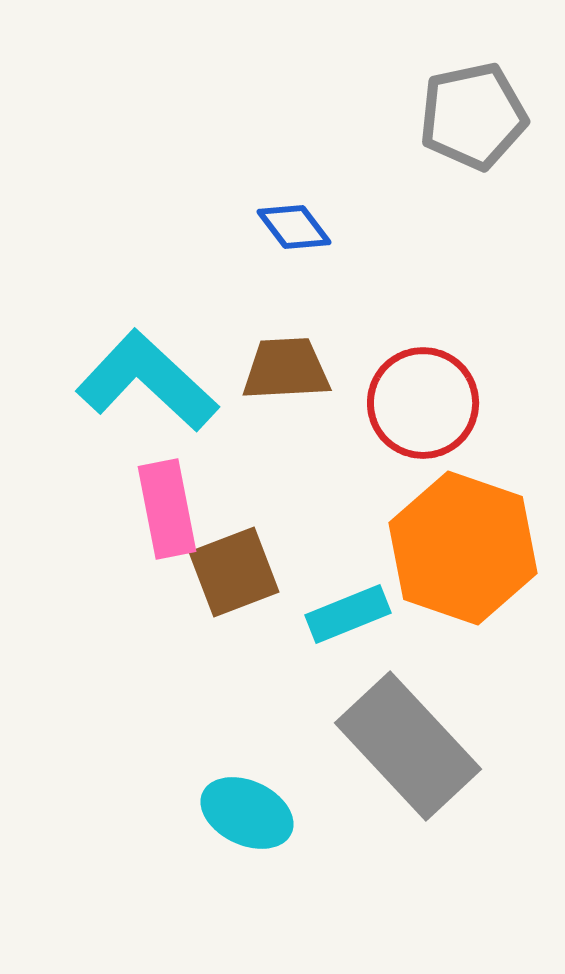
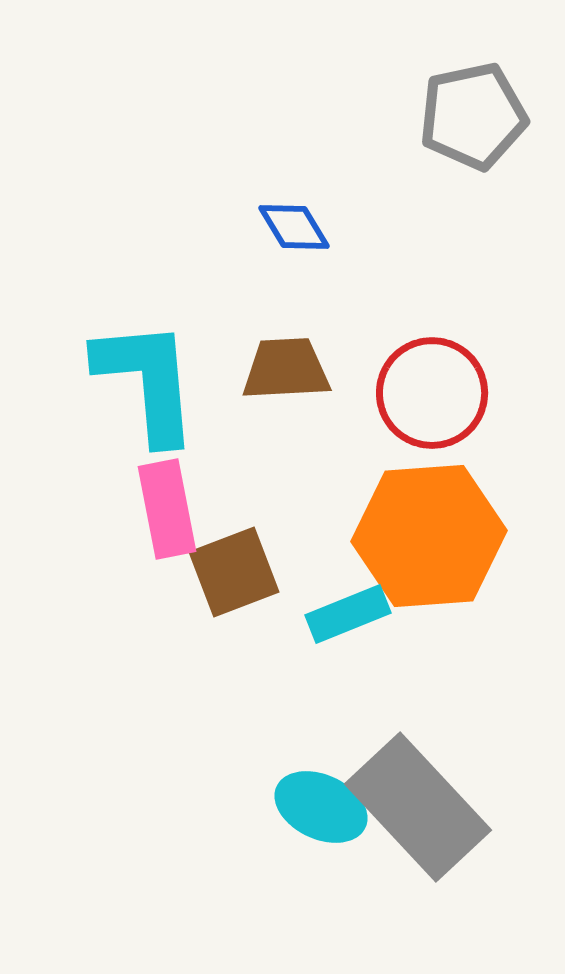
blue diamond: rotated 6 degrees clockwise
cyan L-shape: rotated 42 degrees clockwise
red circle: moved 9 px right, 10 px up
orange hexagon: moved 34 px left, 12 px up; rotated 23 degrees counterclockwise
gray rectangle: moved 10 px right, 61 px down
cyan ellipse: moved 74 px right, 6 px up
